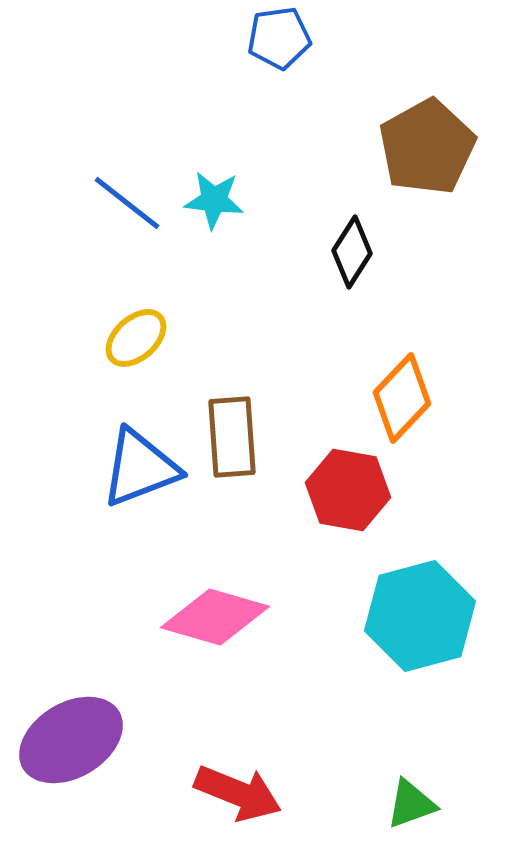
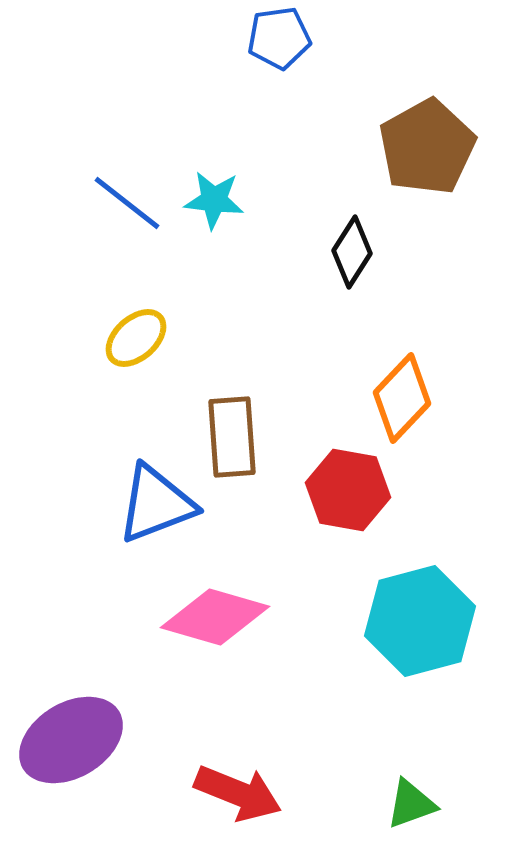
blue triangle: moved 16 px right, 36 px down
cyan hexagon: moved 5 px down
